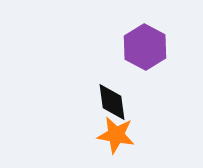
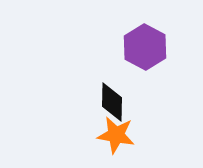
black diamond: rotated 9 degrees clockwise
